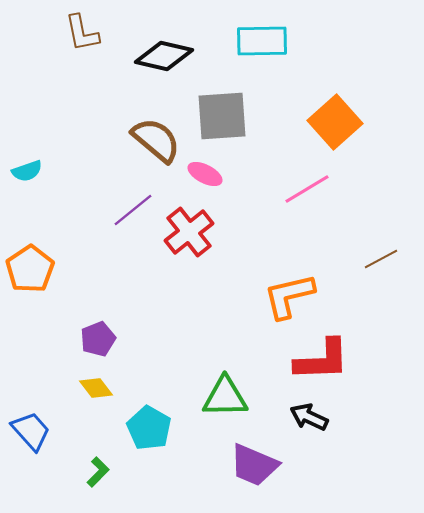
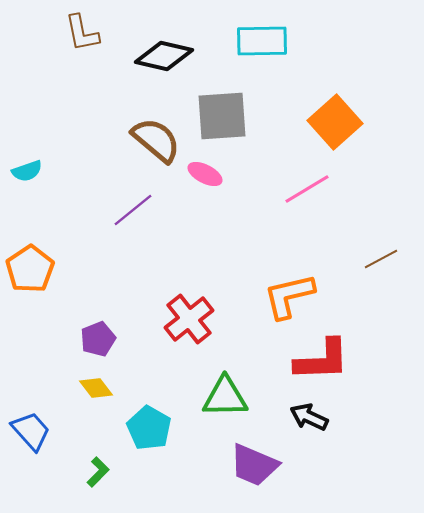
red cross: moved 87 px down
